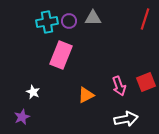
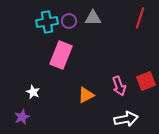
red line: moved 5 px left, 1 px up
red square: moved 1 px up
